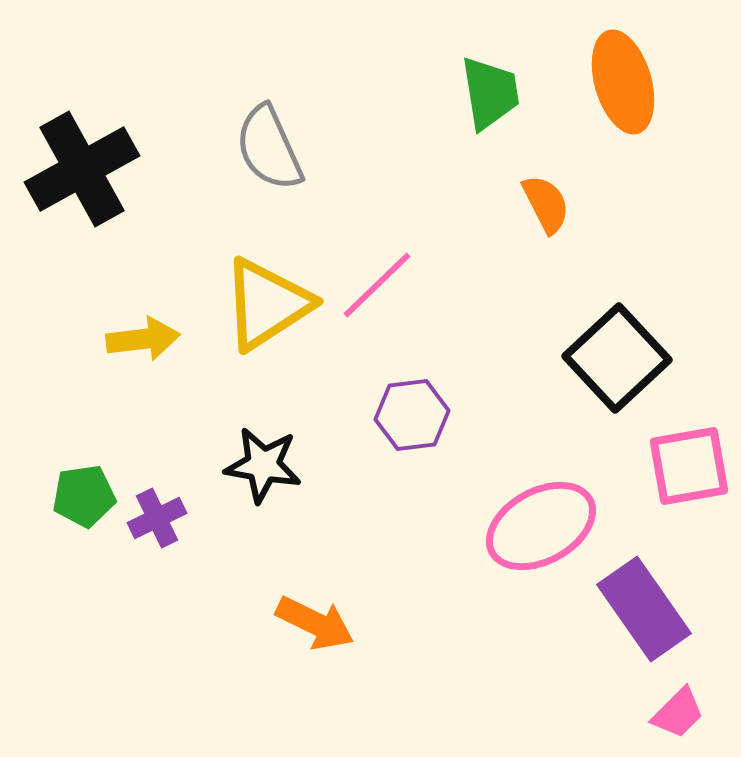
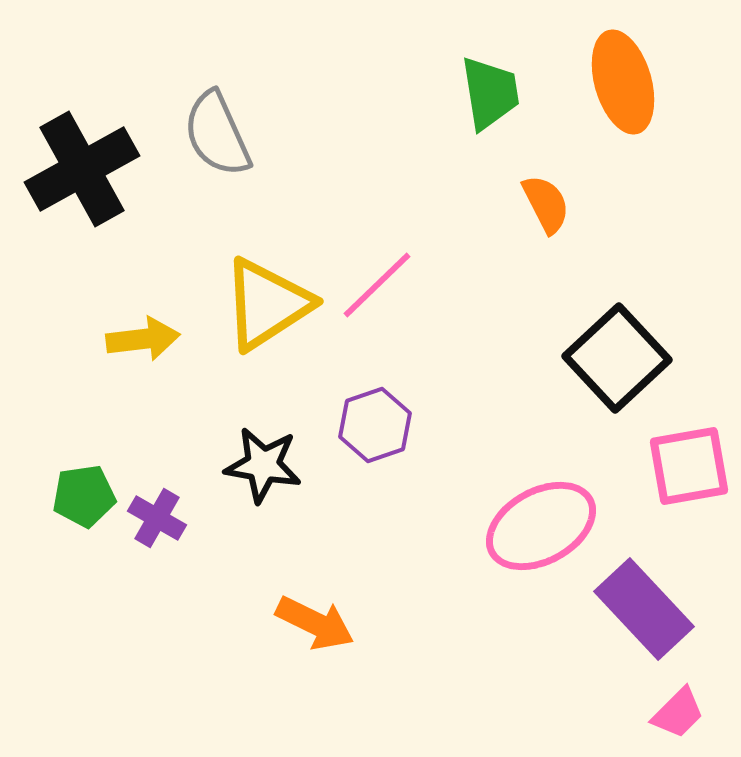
gray semicircle: moved 52 px left, 14 px up
purple hexagon: moved 37 px left, 10 px down; rotated 12 degrees counterclockwise
purple cross: rotated 34 degrees counterclockwise
purple rectangle: rotated 8 degrees counterclockwise
